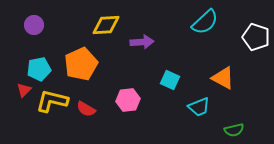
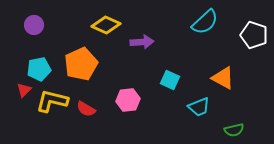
yellow diamond: rotated 28 degrees clockwise
white pentagon: moved 2 px left, 2 px up
